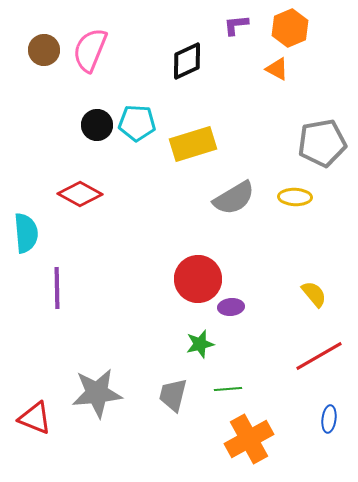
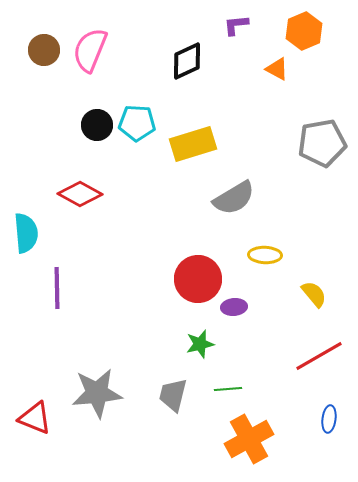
orange hexagon: moved 14 px right, 3 px down
yellow ellipse: moved 30 px left, 58 px down
purple ellipse: moved 3 px right
